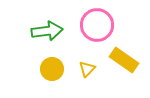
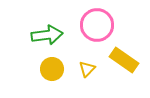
green arrow: moved 4 px down
